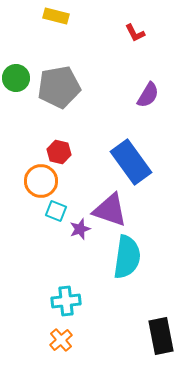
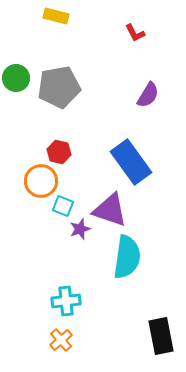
cyan square: moved 7 px right, 5 px up
